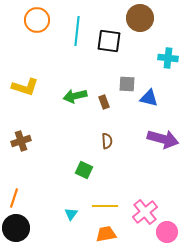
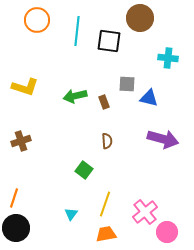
green square: rotated 12 degrees clockwise
yellow line: moved 2 px up; rotated 70 degrees counterclockwise
